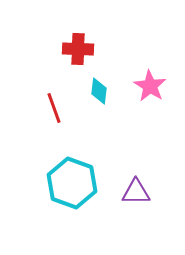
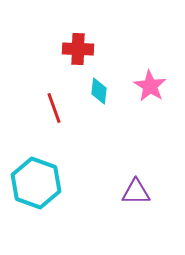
cyan hexagon: moved 36 px left
